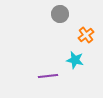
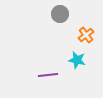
cyan star: moved 2 px right
purple line: moved 1 px up
